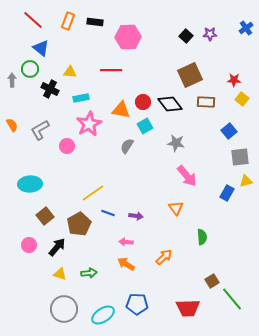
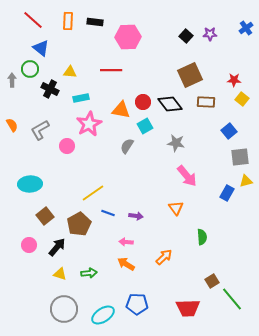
orange rectangle at (68, 21): rotated 18 degrees counterclockwise
